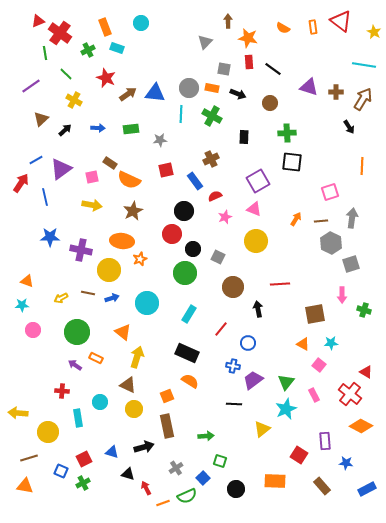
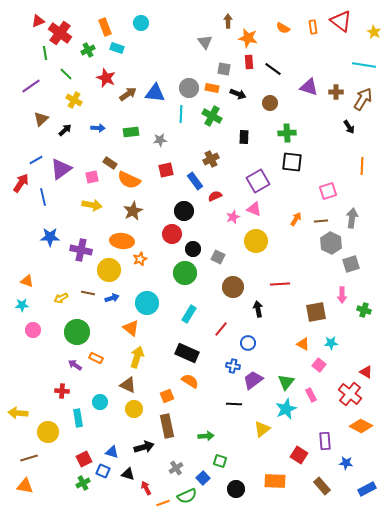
gray triangle at (205, 42): rotated 21 degrees counterclockwise
green rectangle at (131, 129): moved 3 px down
pink square at (330, 192): moved 2 px left, 1 px up
blue line at (45, 197): moved 2 px left
pink star at (225, 217): moved 8 px right
brown square at (315, 314): moved 1 px right, 2 px up
orange triangle at (123, 332): moved 8 px right, 4 px up
pink rectangle at (314, 395): moved 3 px left
blue square at (61, 471): moved 42 px right
